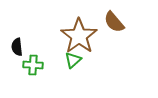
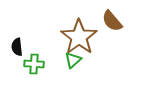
brown semicircle: moved 2 px left, 1 px up
brown star: moved 1 px down
green cross: moved 1 px right, 1 px up
